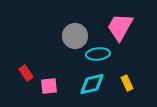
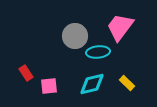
pink trapezoid: rotated 8 degrees clockwise
cyan ellipse: moved 2 px up
yellow rectangle: rotated 21 degrees counterclockwise
